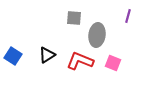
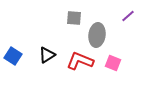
purple line: rotated 32 degrees clockwise
